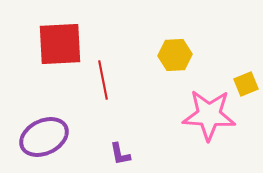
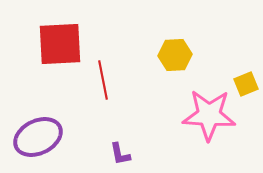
purple ellipse: moved 6 px left
